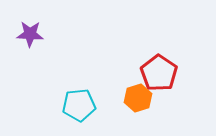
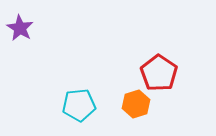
purple star: moved 10 px left, 6 px up; rotated 28 degrees clockwise
orange hexagon: moved 2 px left, 6 px down
